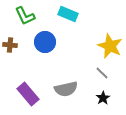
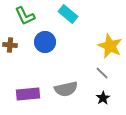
cyan rectangle: rotated 18 degrees clockwise
purple rectangle: rotated 55 degrees counterclockwise
